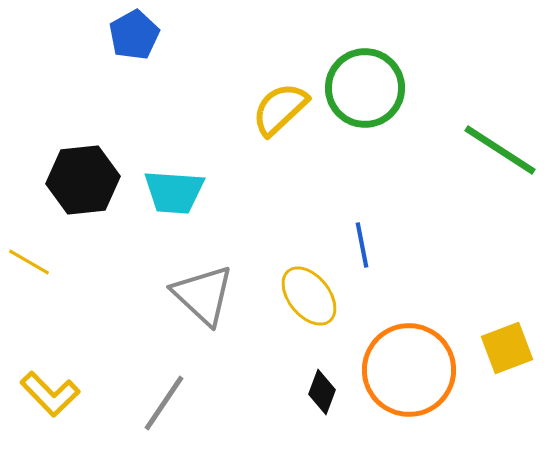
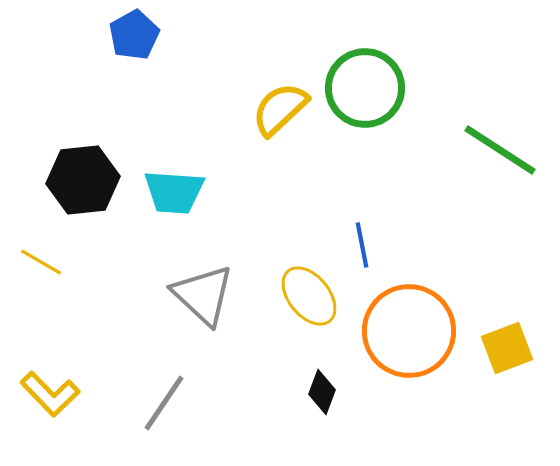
yellow line: moved 12 px right
orange circle: moved 39 px up
